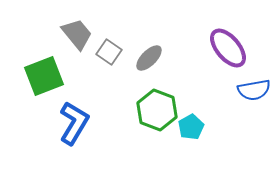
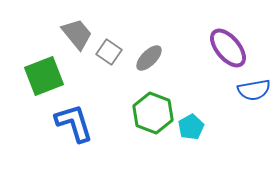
green hexagon: moved 4 px left, 3 px down
blue L-shape: rotated 48 degrees counterclockwise
